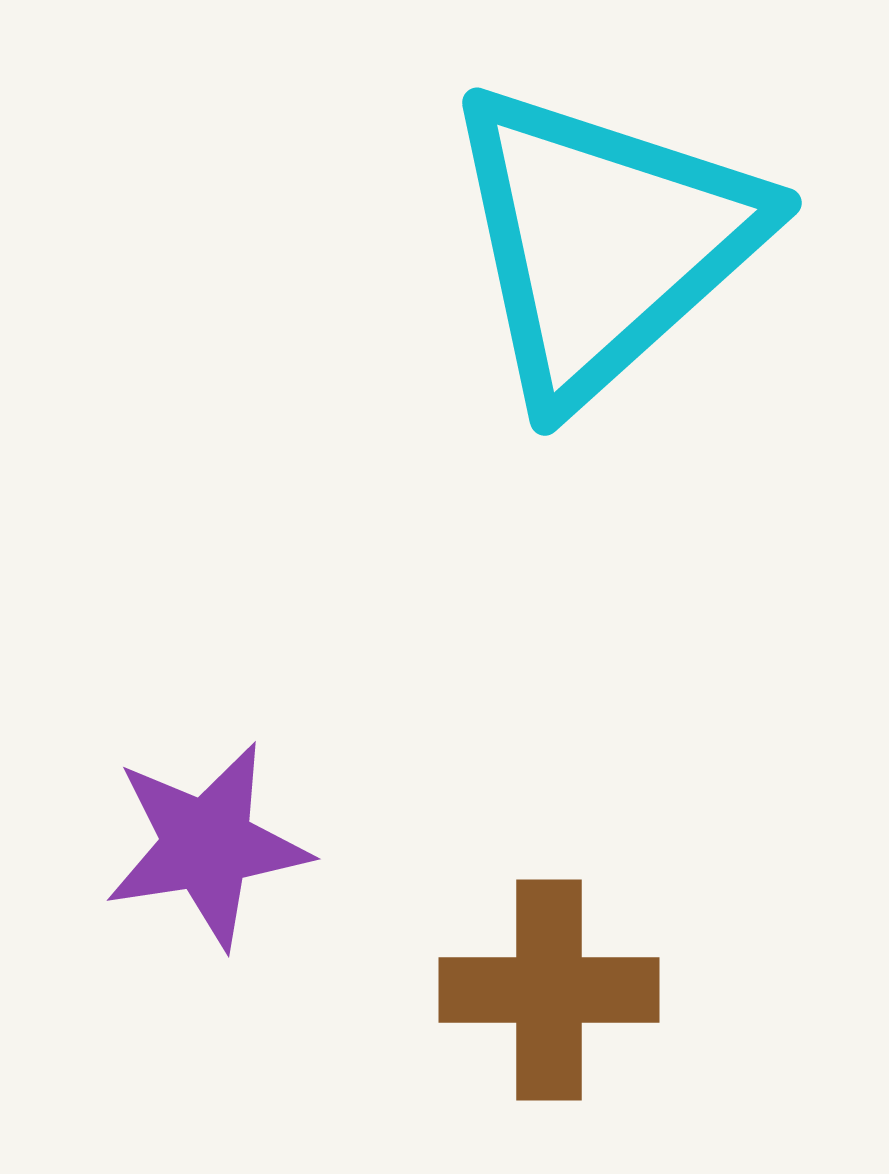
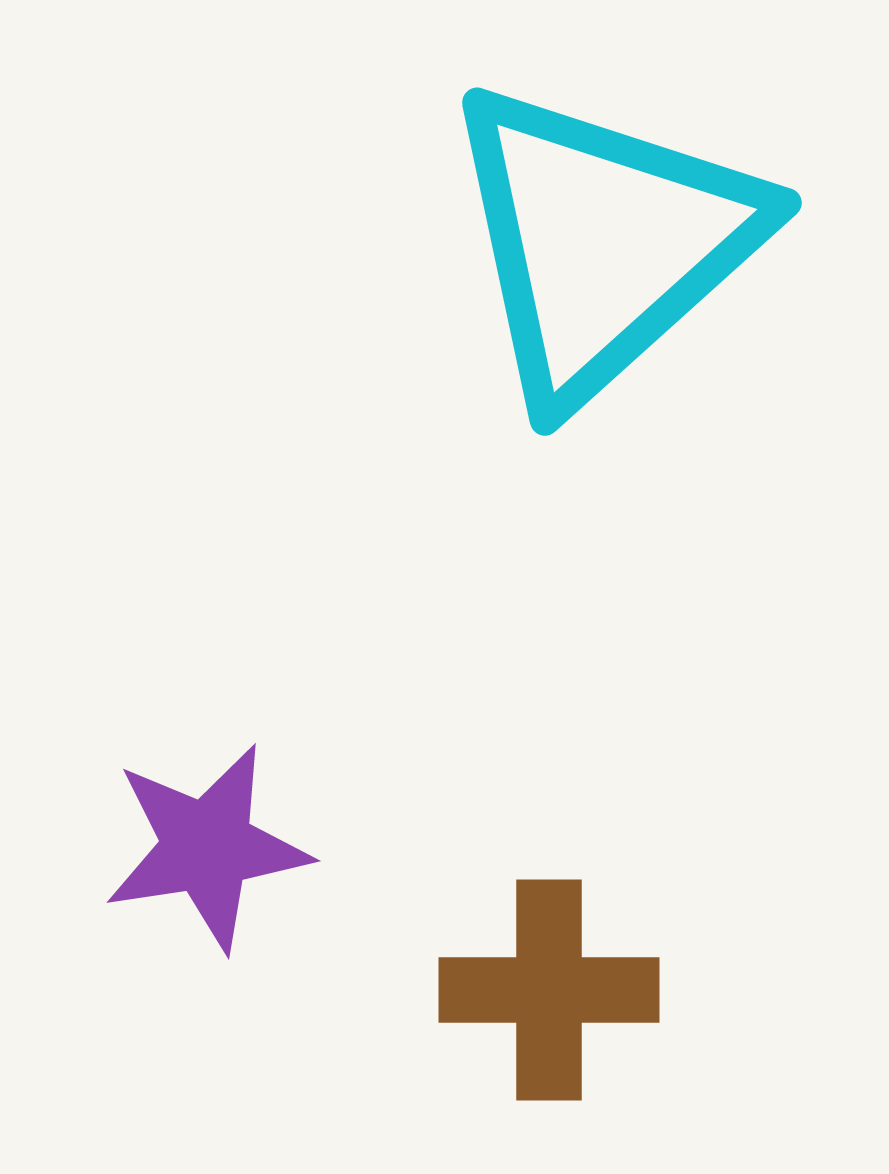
purple star: moved 2 px down
